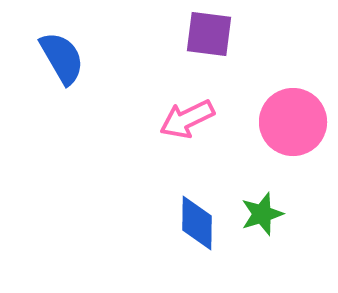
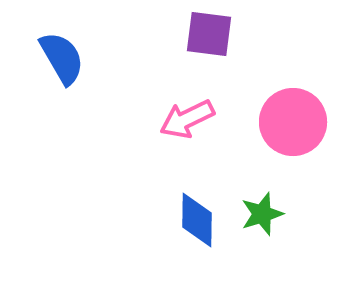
blue diamond: moved 3 px up
